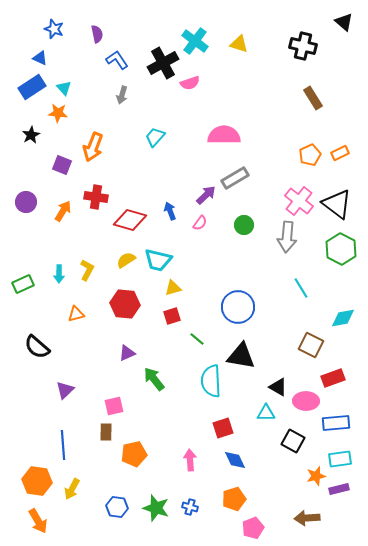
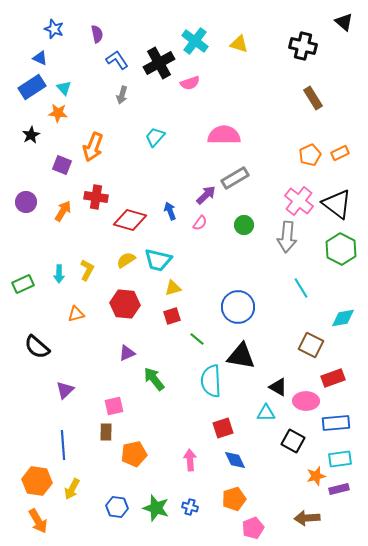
black cross at (163, 63): moved 4 px left
